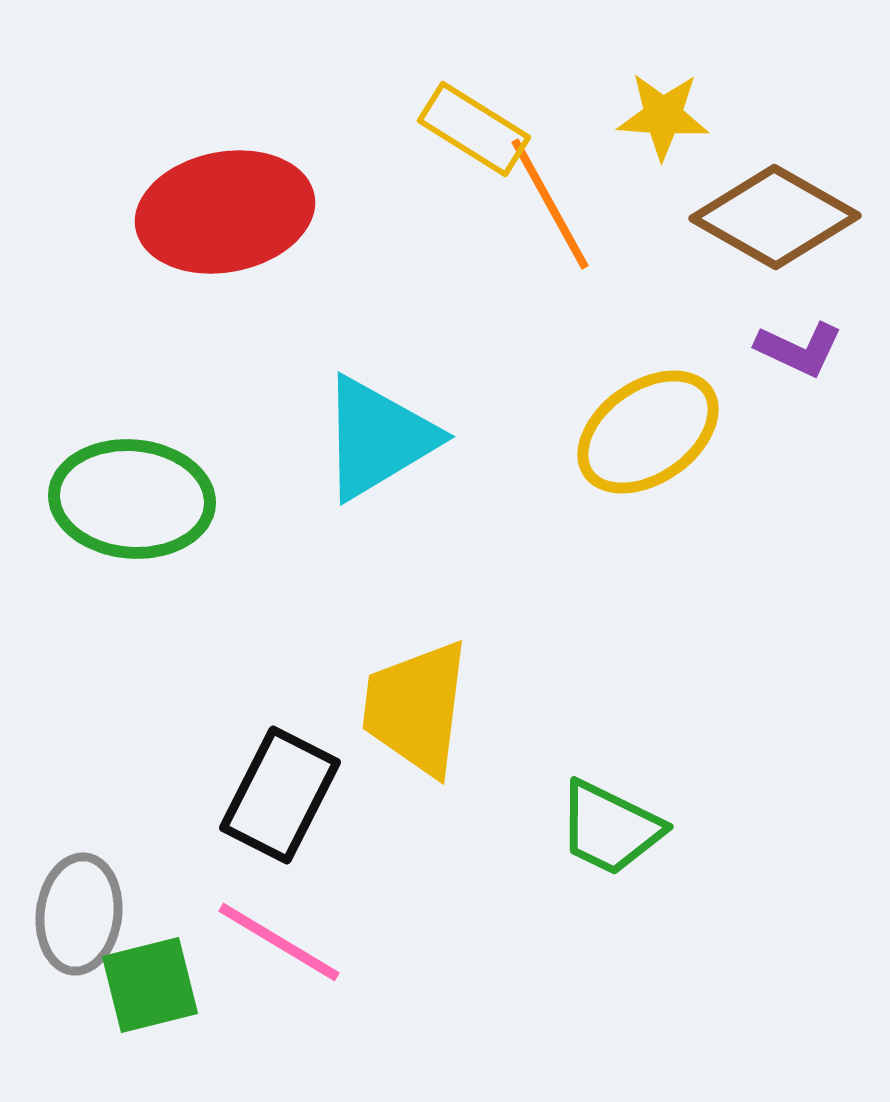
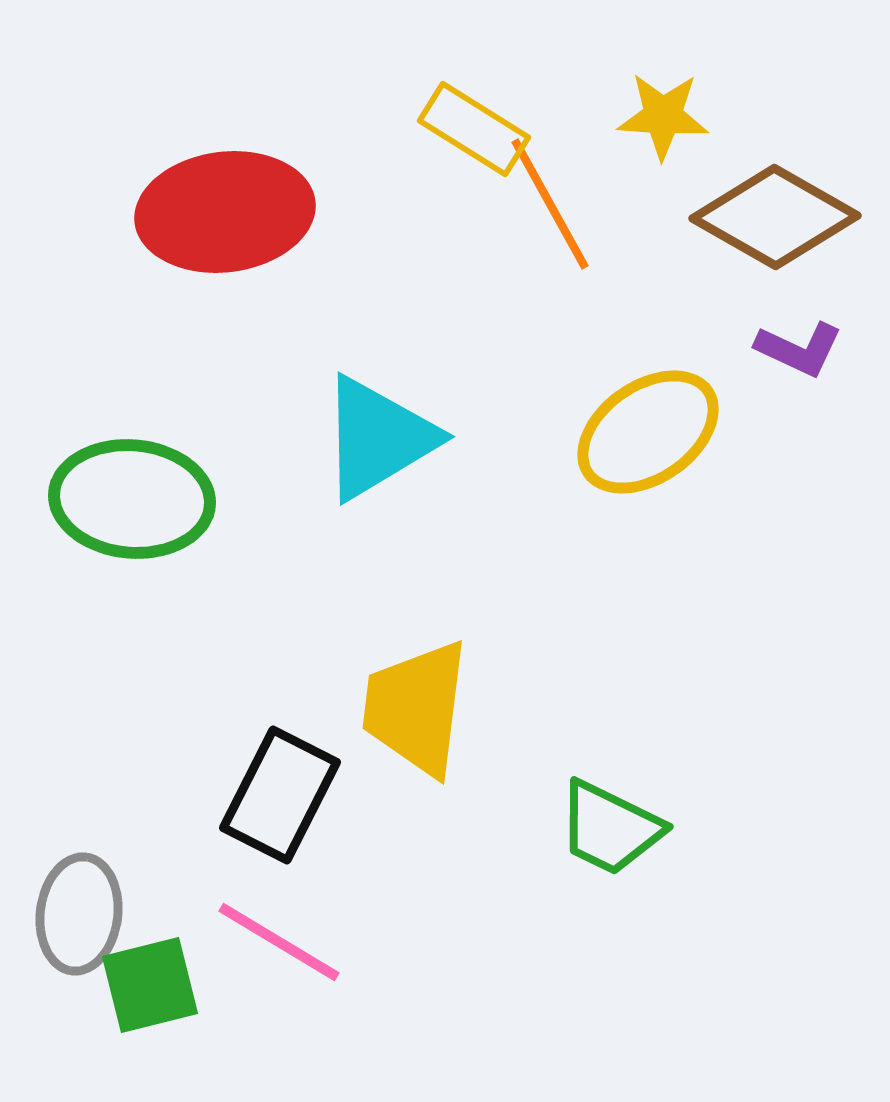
red ellipse: rotated 4 degrees clockwise
